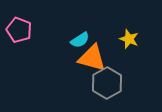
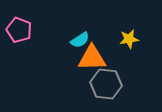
yellow star: rotated 30 degrees counterclockwise
orange triangle: rotated 16 degrees counterclockwise
gray hexagon: moved 1 px left, 1 px down; rotated 24 degrees counterclockwise
